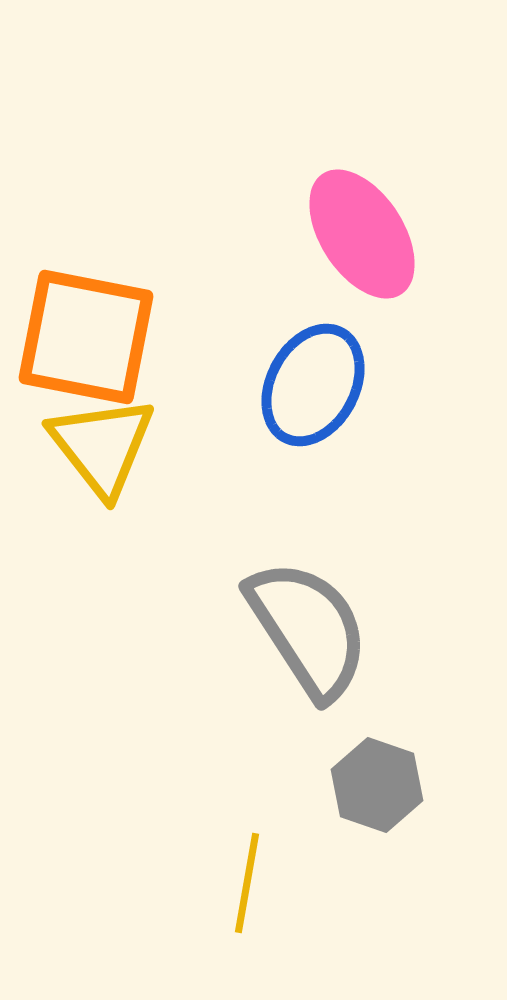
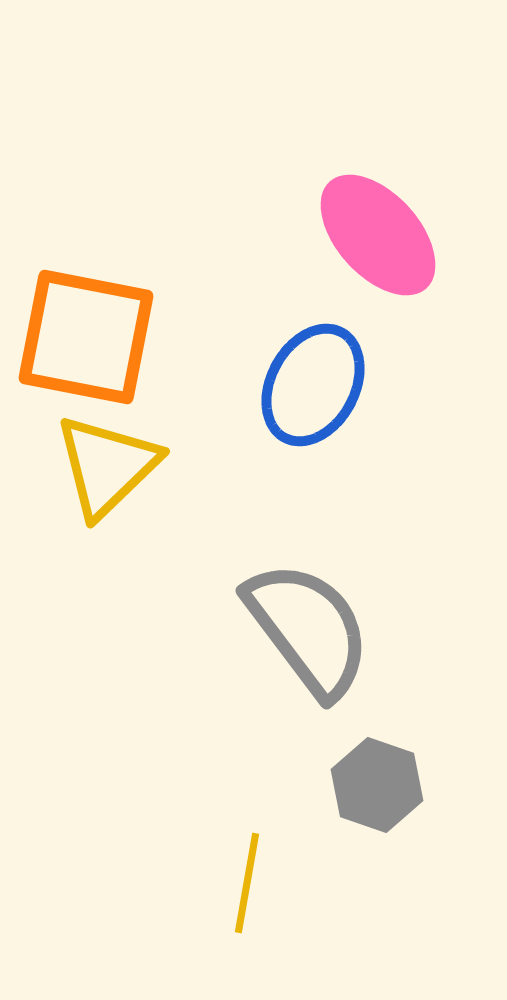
pink ellipse: moved 16 px right, 1 px down; rotated 9 degrees counterclockwise
yellow triangle: moved 5 px right, 20 px down; rotated 24 degrees clockwise
gray semicircle: rotated 4 degrees counterclockwise
